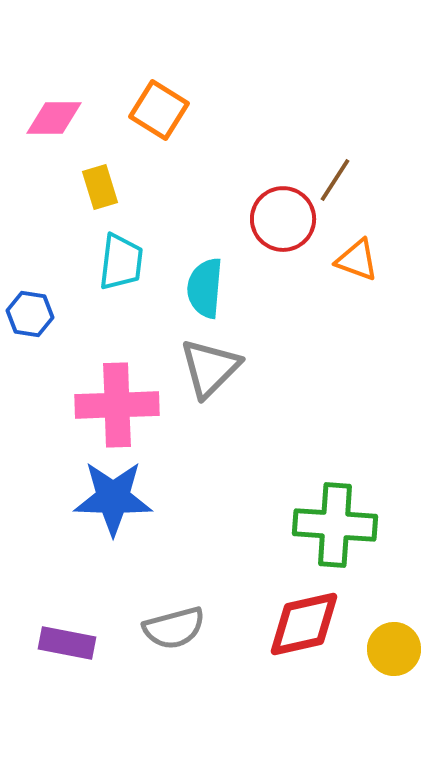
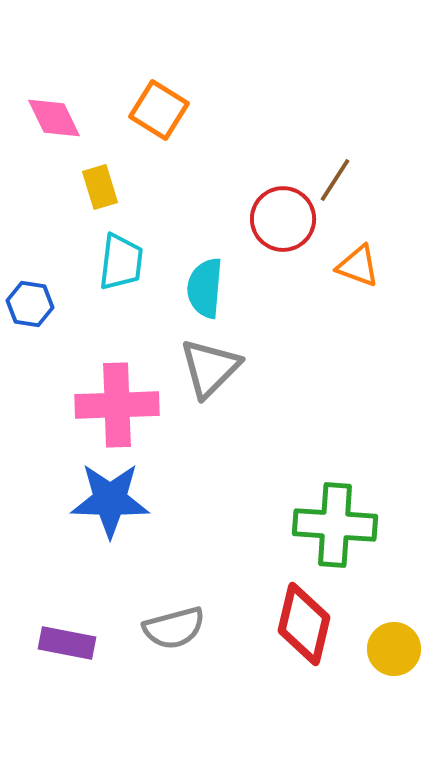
pink diamond: rotated 64 degrees clockwise
orange triangle: moved 1 px right, 6 px down
blue hexagon: moved 10 px up
blue star: moved 3 px left, 2 px down
red diamond: rotated 64 degrees counterclockwise
